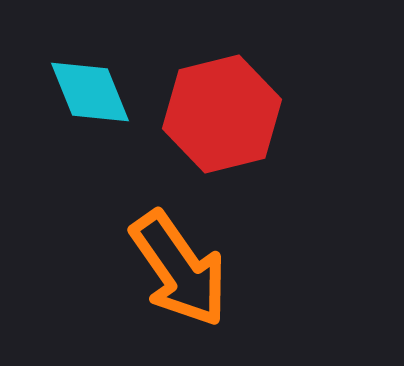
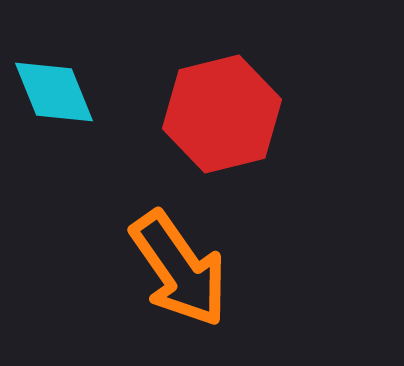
cyan diamond: moved 36 px left
